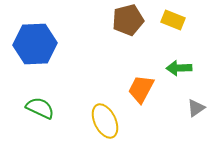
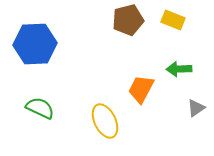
green arrow: moved 1 px down
